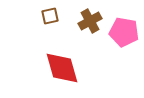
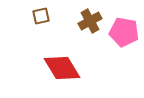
brown square: moved 9 px left
red diamond: rotated 15 degrees counterclockwise
